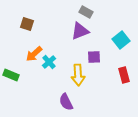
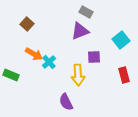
brown square: rotated 24 degrees clockwise
orange arrow: rotated 108 degrees counterclockwise
